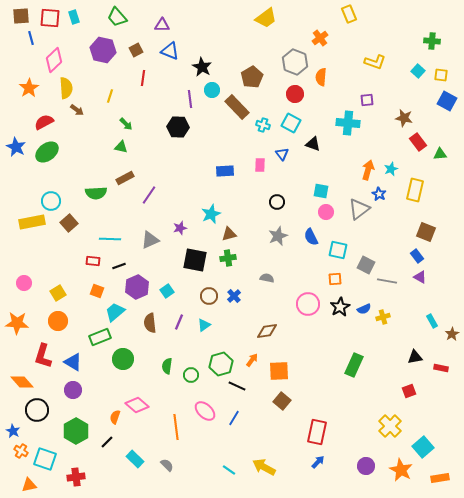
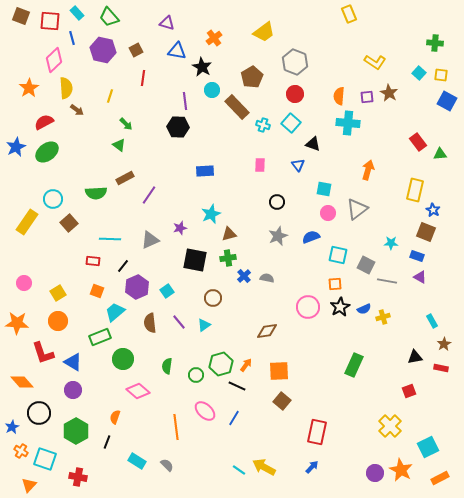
brown square at (21, 16): rotated 24 degrees clockwise
cyan rectangle at (74, 17): moved 3 px right, 4 px up; rotated 24 degrees counterclockwise
green trapezoid at (117, 17): moved 8 px left
red square at (50, 18): moved 3 px down
yellow trapezoid at (266, 18): moved 2 px left, 14 px down
purple triangle at (162, 25): moved 5 px right, 2 px up; rotated 14 degrees clockwise
blue line at (31, 38): moved 41 px right
orange cross at (320, 38): moved 106 px left
green cross at (432, 41): moved 3 px right, 2 px down
blue triangle at (170, 51): moved 7 px right; rotated 12 degrees counterclockwise
yellow L-shape at (375, 62): rotated 15 degrees clockwise
cyan square at (418, 71): moved 1 px right, 2 px down
orange semicircle at (321, 77): moved 18 px right, 19 px down
purple line at (190, 99): moved 5 px left, 2 px down
purple square at (367, 100): moved 3 px up
brown star at (404, 118): moved 15 px left, 25 px up; rotated 18 degrees clockwise
cyan square at (291, 123): rotated 12 degrees clockwise
blue star at (16, 147): rotated 18 degrees clockwise
green triangle at (121, 147): moved 2 px left, 2 px up; rotated 24 degrees clockwise
blue triangle at (282, 154): moved 16 px right, 11 px down
cyan star at (391, 169): moved 74 px down; rotated 24 degrees clockwise
blue rectangle at (225, 171): moved 20 px left
cyan square at (321, 191): moved 3 px right, 2 px up
blue star at (379, 194): moved 54 px right, 16 px down
cyan circle at (51, 201): moved 2 px right, 2 px up
gray triangle at (359, 209): moved 2 px left
pink circle at (326, 212): moved 2 px right, 1 px down
yellow rectangle at (32, 222): moved 5 px left; rotated 45 degrees counterclockwise
blue semicircle at (311, 237): rotated 96 degrees clockwise
cyan square at (338, 250): moved 5 px down
blue rectangle at (417, 256): rotated 32 degrees counterclockwise
black line at (119, 266): moved 4 px right; rotated 32 degrees counterclockwise
orange square at (335, 279): moved 5 px down
brown circle at (209, 296): moved 4 px right, 2 px down
blue cross at (234, 296): moved 10 px right, 20 px up
pink circle at (308, 304): moved 3 px down
purple line at (179, 322): rotated 63 degrees counterclockwise
brown star at (452, 334): moved 8 px left, 10 px down
red L-shape at (43, 356): moved 3 px up; rotated 35 degrees counterclockwise
orange arrow at (252, 360): moved 6 px left, 5 px down
green circle at (191, 375): moved 5 px right
pink diamond at (137, 405): moved 1 px right, 14 px up
black circle at (37, 410): moved 2 px right, 3 px down
blue star at (13, 431): moved 1 px left, 4 px up; rotated 16 degrees clockwise
black line at (107, 442): rotated 24 degrees counterclockwise
cyan square at (423, 447): moved 5 px right; rotated 15 degrees clockwise
cyan rectangle at (135, 459): moved 2 px right, 2 px down; rotated 12 degrees counterclockwise
blue arrow at (318, 462): moved 6 px left, 5 px down
purple circle at (366, 466): moved 9 px right, 7 px down
cyan line at (229, 470): moved 10 px right
red cross at (76, 477): moved 2 px right; rotated 18 degrees clockwise
orange rectangle at (440, 478): rotated 18 degrees counterclockwise
orange triangle at (29, 485): rotated 35 degrees counterclockwise
